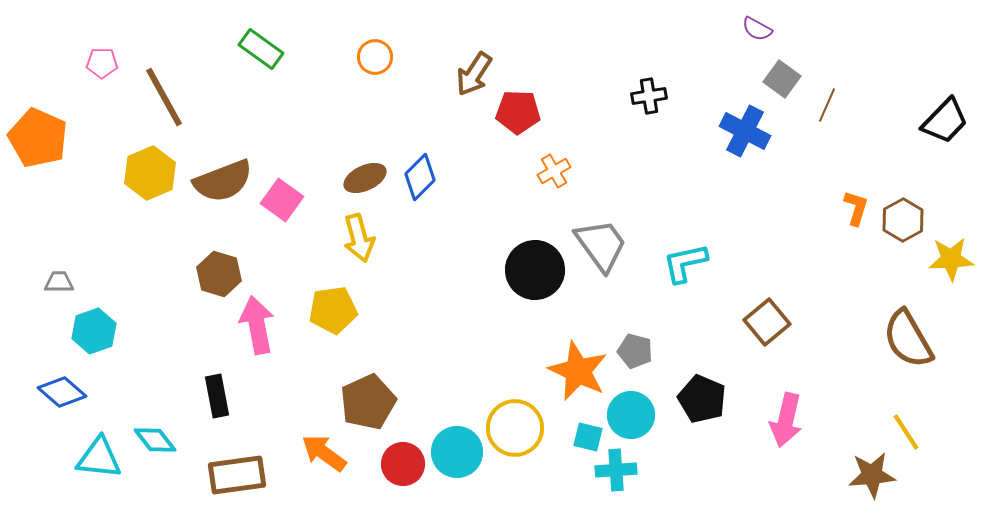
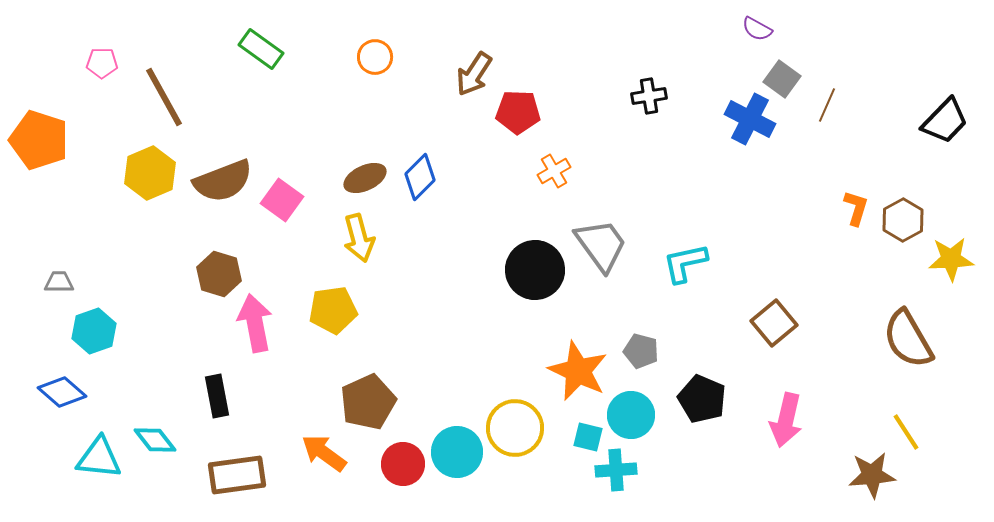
blue cross at (745, 131): moved 5 px right, 12 px up
orange pentagon at (38, 138): moved 1 px right, 2 px down; rotated 6 degrees counterclockwise
brown square at (767, 322): moved 7 px right, 1 px down
pink arrow at (257, 325): moved 2 px left, 2 px up
gray pentagon at (635, 351): moved 6 px right
